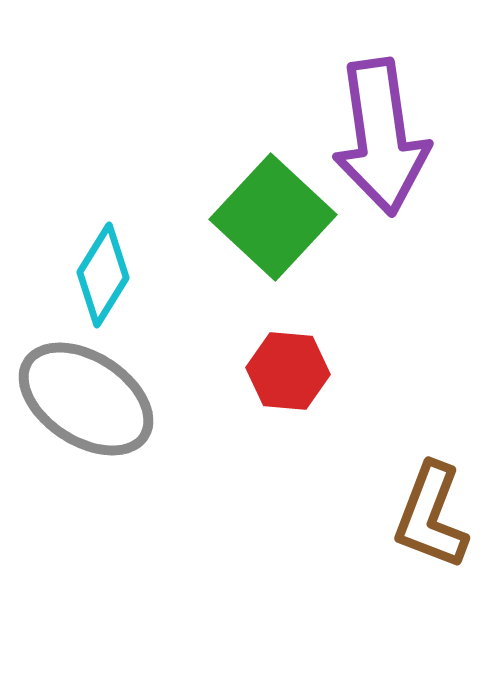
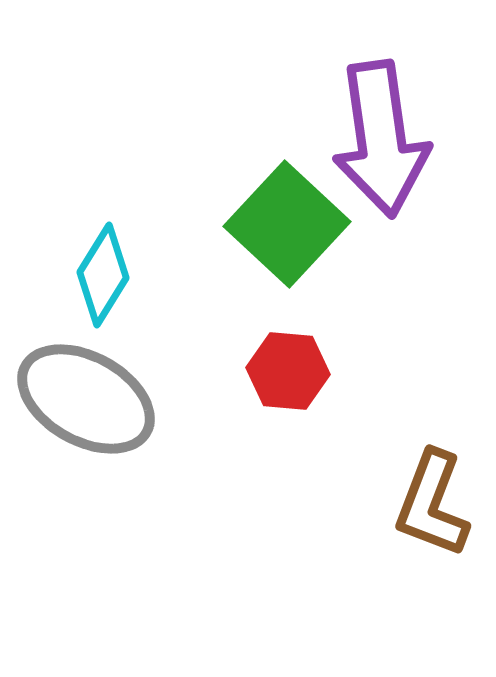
purple arrow: moved 2 px down
green square: moved 14 px right, 7 px down
gray ellipse: rotated 4 degrees counterclockwise
brown L-shape: moved 1 px right, 12 px up
